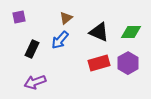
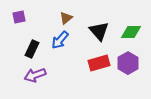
black triangle: moved 1 px up; rotated 25 degrees clockwise
purple arrow: moved 7 px up
